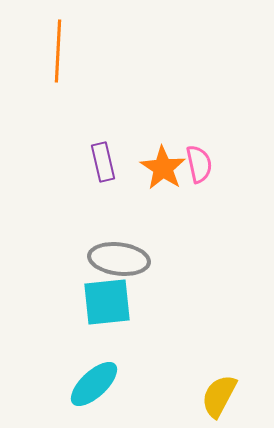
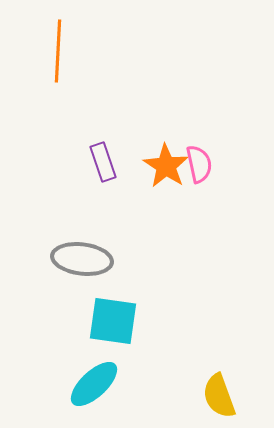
purple rectangle: rotated 6 degrees counterclockwise
orange star: moved 3 px right, 2 px up
gray ellipse: moved 37 px left
cyan square: moved 6 px right, 19 px down; rotated 14 degrees clockwise
yellow semicircle: rotated 48 degrees counterclockwise
